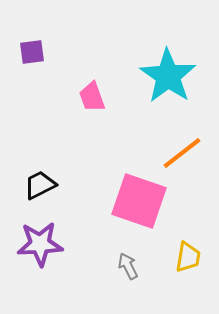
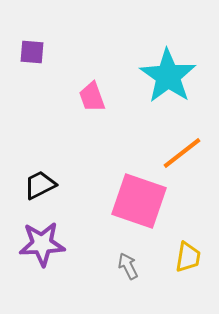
purple square: rotated 12 degrees clockwise
purple star: moved 2 px right
